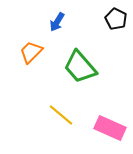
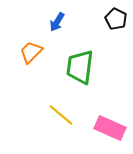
green trapezoid: rotated 48 degrees clockwise
